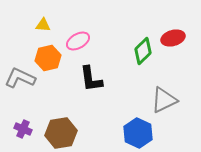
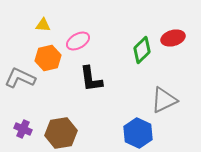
green diamond: moved 1 px left, 1 px up
